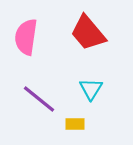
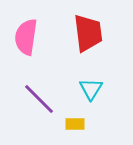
red trapezoid: rotated 147 degrees counterclockwise
purple line: rotated 6 degrees clockwise
